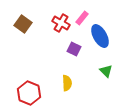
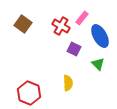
red cross: moved 3 px down
green triangle: moved 8 px left, 7 px up
yellow semicircle: moved 1 px right
